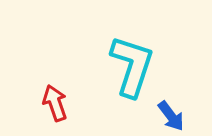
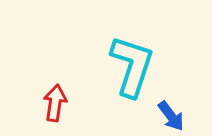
red arrow: rotated 27 degrees clockwise
